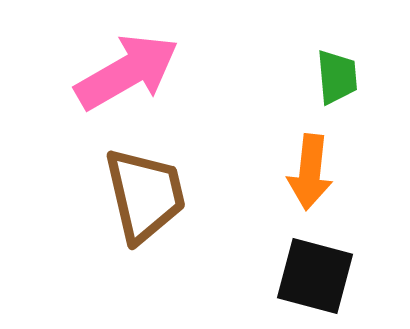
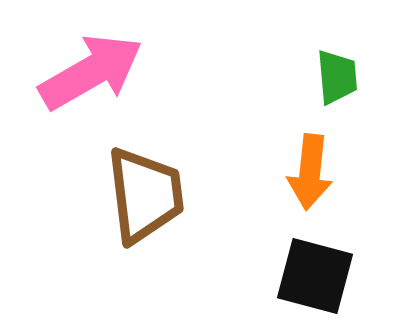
pink arrow: moved 36 px left
brown trapezoid: rotated 6 degrees clockwise
